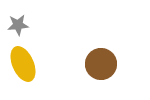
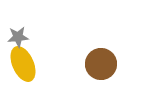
gray star: moved 12 px down
